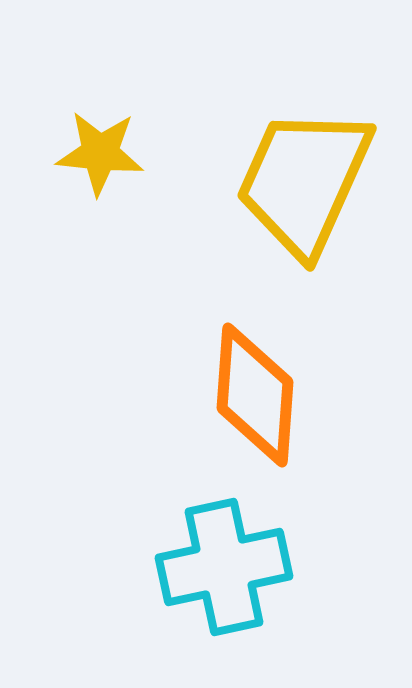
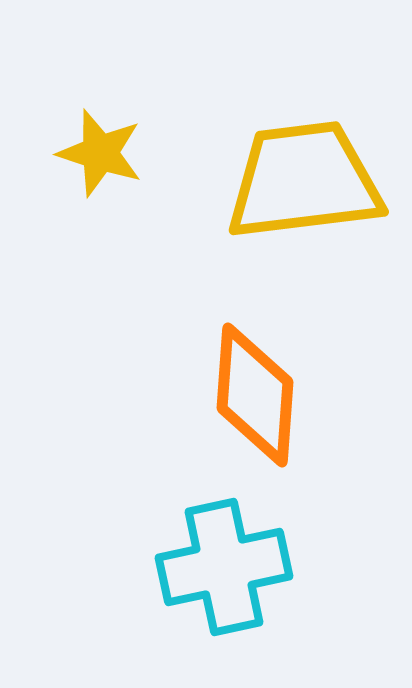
yellow star: rotated 12 degrees clockwise
yellow trapezoid: rotated 59 degrees clockwise
